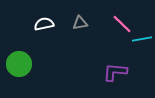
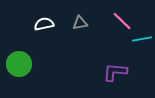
pink line: moved 3 px up
